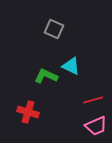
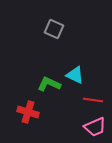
cyan triangle: moved 4 px right, 9 px down
green L-shape: moved 3 px right, 8 px down
red line: rotated 24 degrees clockwise
pink trapezoid: moved 1 px left, 1 px down
